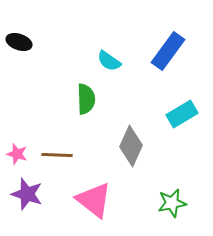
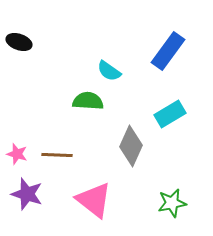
cyan semicircle: moved 10 px down
green semicircle: moved 2 px right, 2 px down; rotated 84 degrees counterclockwise
cyan rectangle: moved 12 px left
